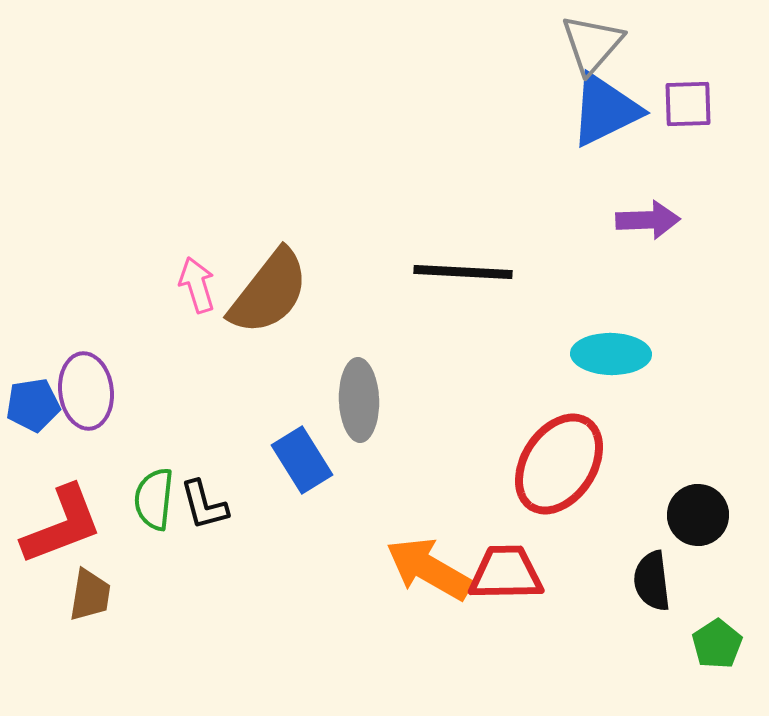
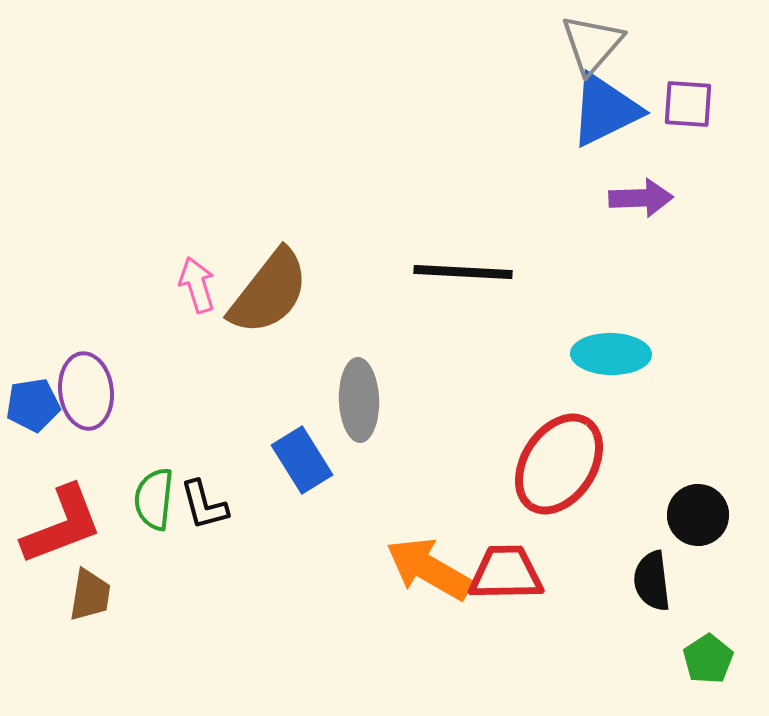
purple square: rotated 6 degrees clockwise
purple arrow: moved 7 px left, 22 px up
green pentagon: moved 9 px left, 15 px down
